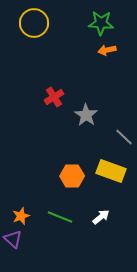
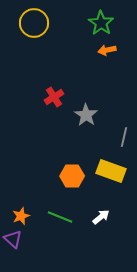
green star: rotated 30 degrees clockwise
gray line: rotated 60 degrees clockwise
